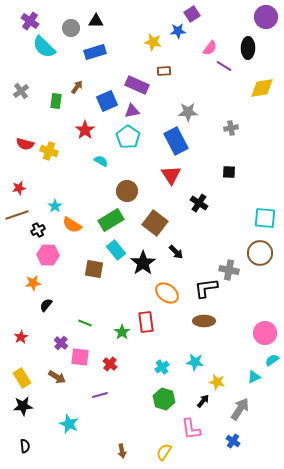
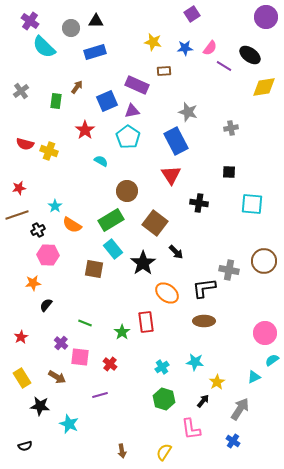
blue star at (178, 31): moved 7 px right, 17 px down
black ellipse at (248, 48): moved 2 px right, 7 px down; rotated 55 degrees counterclockwise
yellow diamond at (262, 88): moved 2 px right, 1 px up
gray star at (188, 112): rotated 18 degrees clockwise
black cross at (199, 203): rotated 24 degrees counterclockwise
cyan square at (265, 218): moved 13 px left, 14 px up
cyan rectangle at (116, 250): moved 3 px left, 1 px up
brown circle at (260, 253): moved 4 px right, 8 px down
black L-shape at (206, 288): moved 2 px left
yellow star at (217, 382): rotated 28 degrees clockwise
black star at (23, 406): moved 17 px right; rotated 12 degrees clockwise
black semicircle at (25, 446): rotated 80 degrees clockwise
